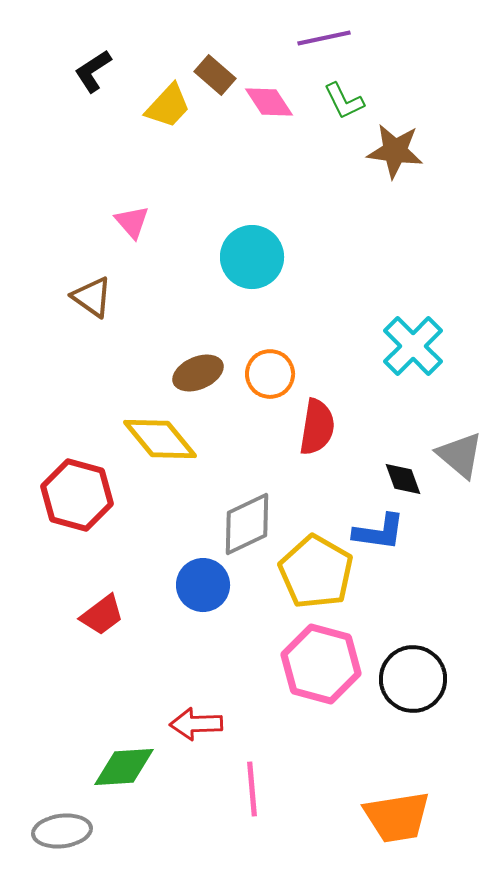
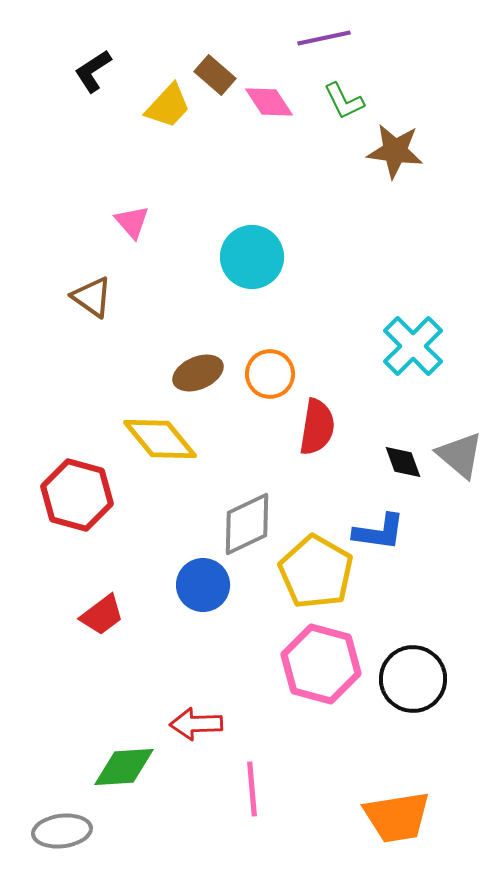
black diamond: moved 17 px up
